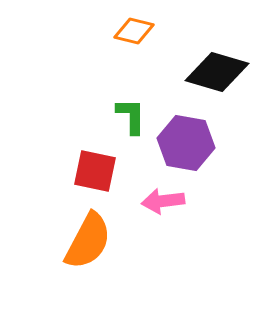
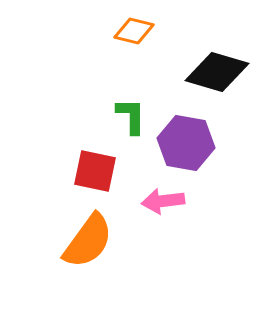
orange semicircle: rotated 8 degrees clockwise
